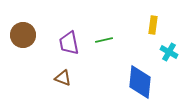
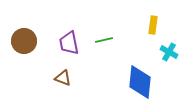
brown circle: moved 1 px right, 6 px down
